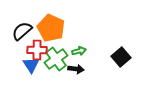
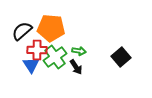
orange pentagon: rotated 20 degrees counterclockwise
green arrow: rotated 24 degrees clockwise
green cross: moved 1 px left, 2 px up
black arrow: moved 2 px up; rotated 49 degrees clockwise
